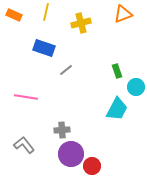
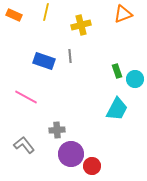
yellow cross: moved 2 px down
blue rectangle: moved 13 px down
gray line: moved 4 px right, 14 px up; rotated 56 degrees counterclockwise
cyan circle: moved 1 px left, 8 px up
pink line: rotated 20 degrees clockwise
gray cross: moved 5 px left
